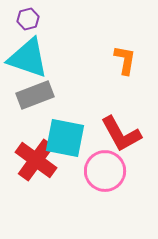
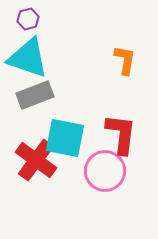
red L-shape: rotated 144 degrees counterclockwise
